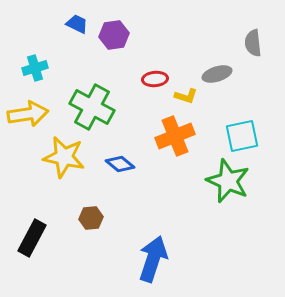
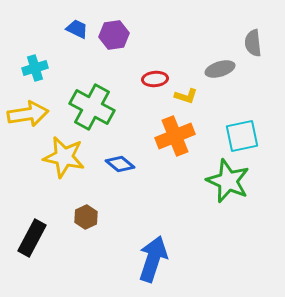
blue trapezoid: moved 5 px down
gray ellipse: moved 3 px right, 5 px up
brown hexagon: moved 5 px left, 1 px up; rotated 20 degrees counterclockwise
